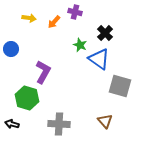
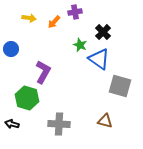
purple cross: rotated 24 degrees counterclockwise
black cross: moved 2 px left, 1 px up
brown triangle: rotated 35 degrees counterclockwise
